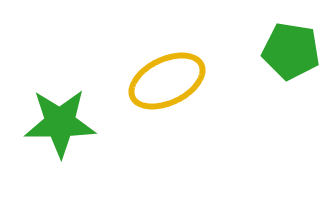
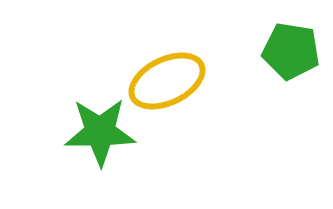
green star: moved 40 px right, 9 px down
